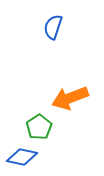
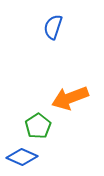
green pentagon: moved 1 px left, 1 px up
blue diamond: rotated 12 degrees clockwise
